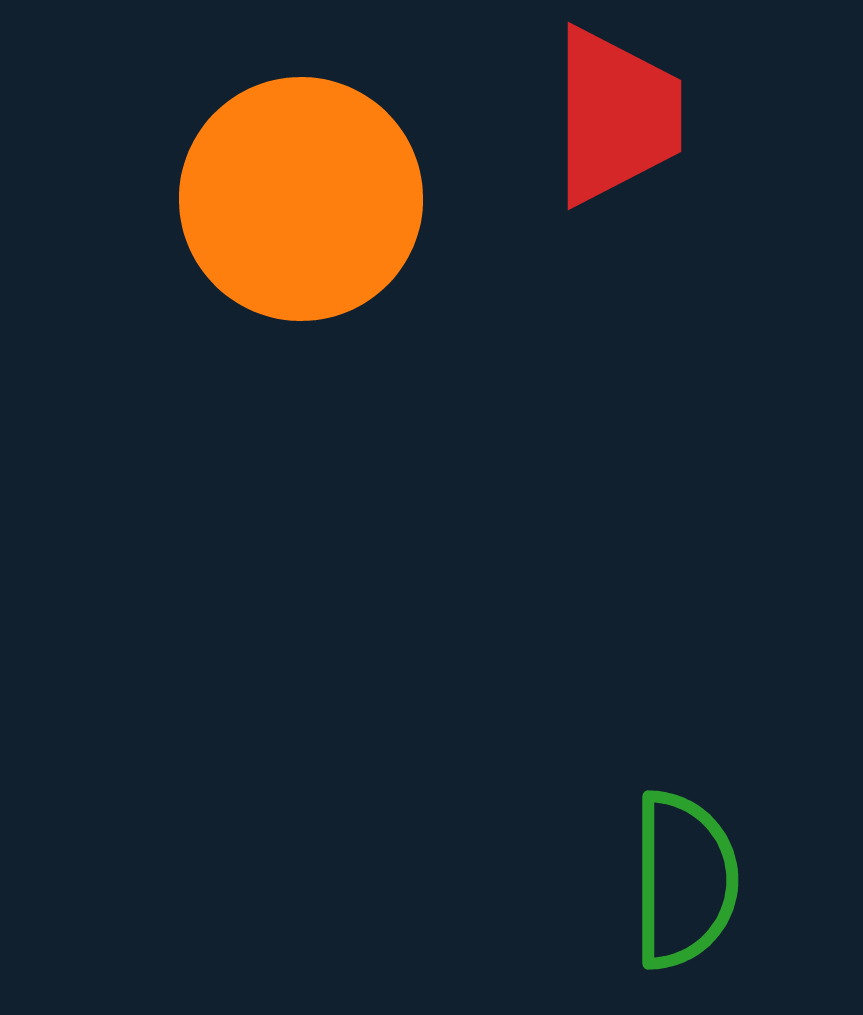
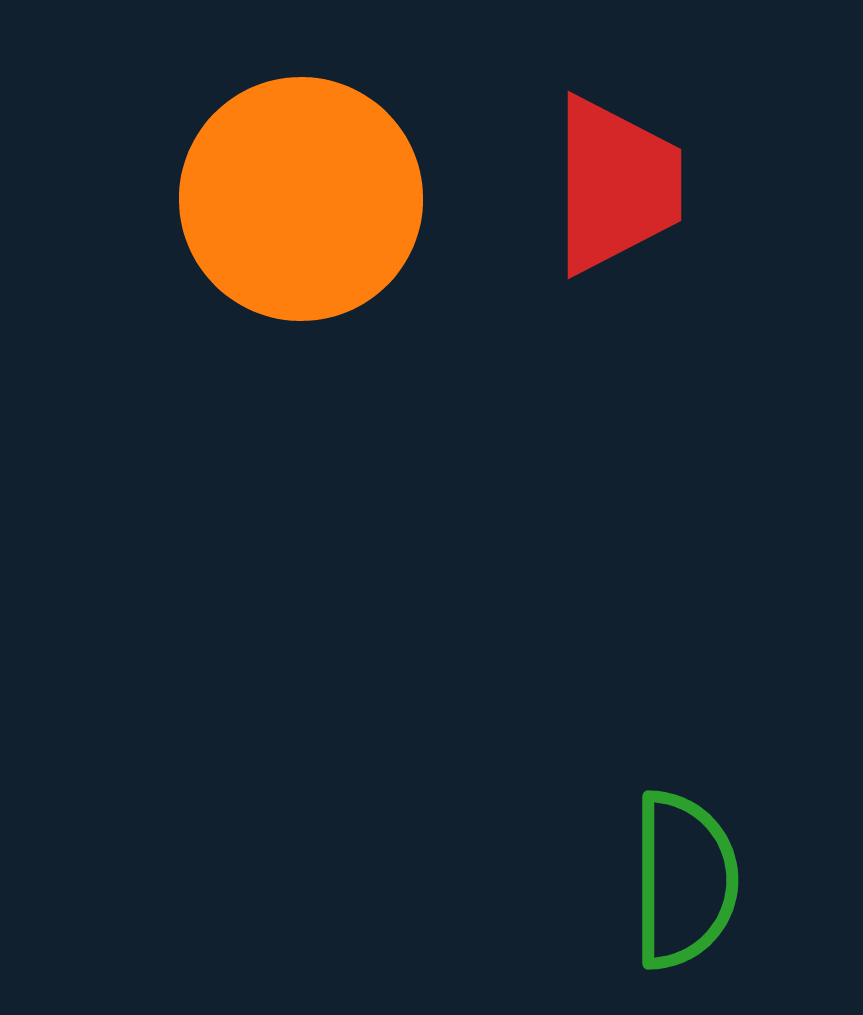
red trapezoid: moved 69 px down
